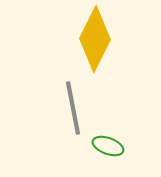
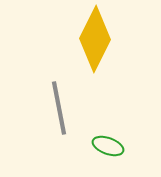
gray line: moved 14 px left
